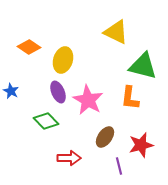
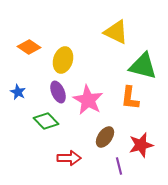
blue star: moved 7 px right, 1 px down
